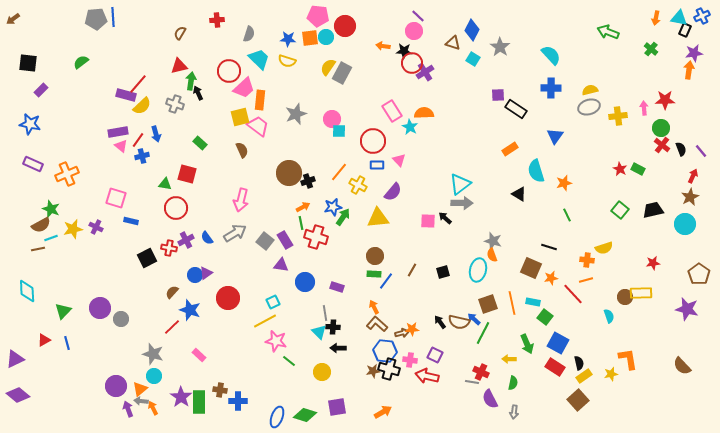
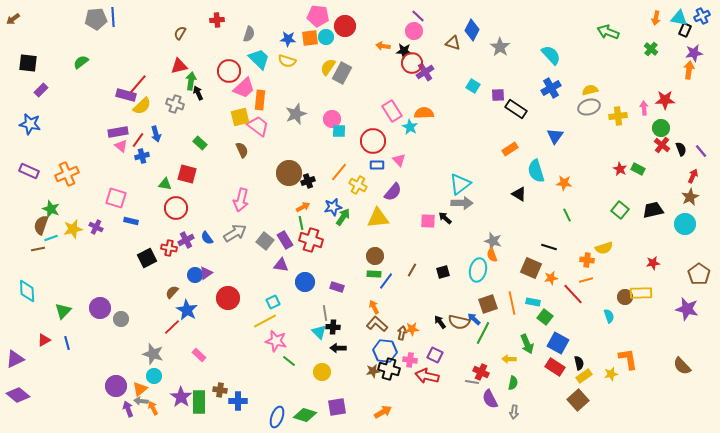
cyan square at (473, 59): moved 27 px down
blue cross at (551, 88): rotated 30 degrees counterclockwise
purple rectangle at (33, 164): moved 4 px left, 7 px down
orange star at (564, 183): rotated 21 degrees clockwise
brown semicircle at (41, 225): rotated 138 degrees clockwise
red cross at (316, 237): moved 5 px left, 3 px down
blue star at (190, 310): moved 3 px left; rotated 10 degrees clockwise
brown arrow at (402, 333): rotated 64 degrees counterclockwise
